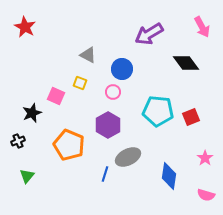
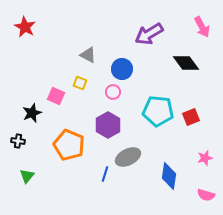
black cross: rotated 32 degrees clockwise
pink star: rotated 21 degrees clockwise
